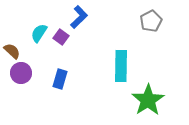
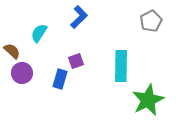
purple square: moved 15 px right, 24 px down; rotated 35 degrees clockwise
purple circle: moved 1 px right
green star: rotated 8 degrees clockwise
